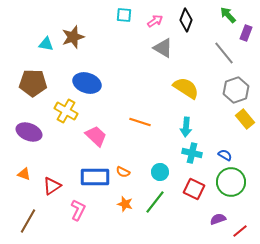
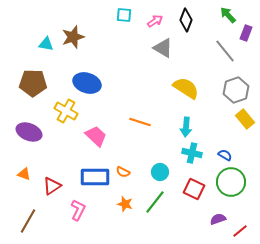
gray line: moved 1 px right, 2 px up
